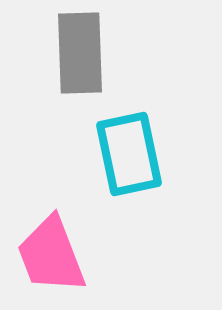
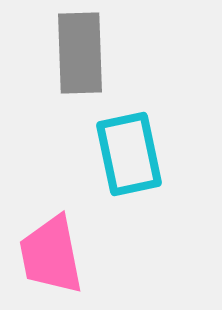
pink trapezoid: rotated 10 degrees clockwise
